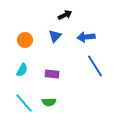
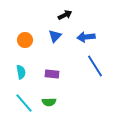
cyan semicircle: moved 1 px left, 2 px down; rotated 40 degrees counterclockwise
